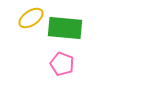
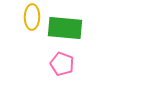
yellow ellipse: moved 1 px right, 1 px up; rotated 55 degrees counterclockwise
